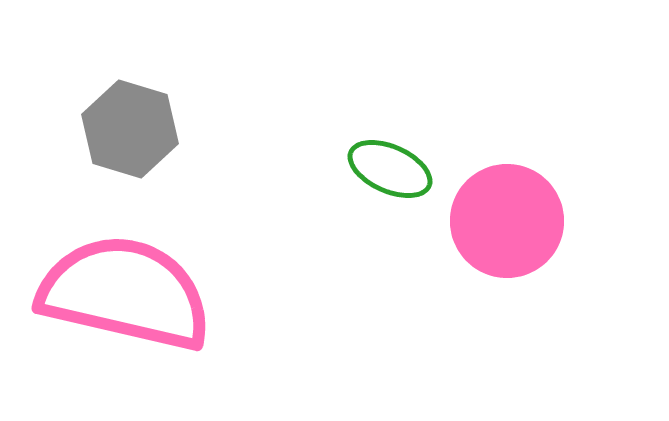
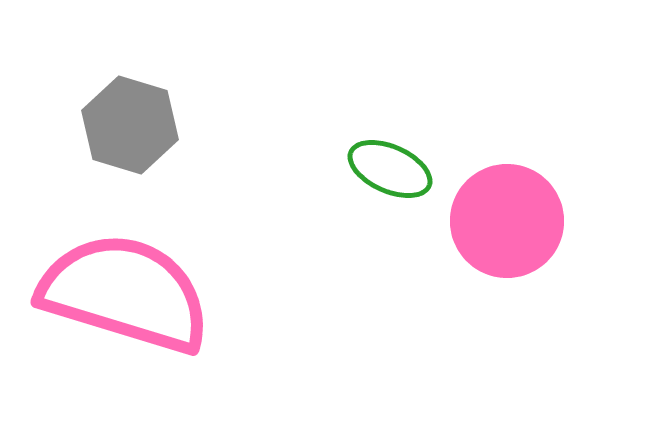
gray hexagon: moved 4 px up
pink semicircle: rotated 4 degrees clockwise
